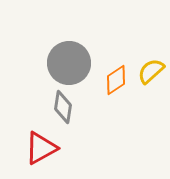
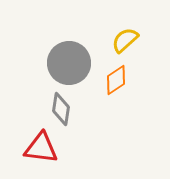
yellow semicircle: moved 26 px left, 31 px up
gray diamond: moved 2 px left, 2 px down
red triangle: rotated 36 degrees clockwise
